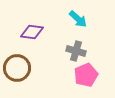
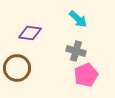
purple diamond: moved 2 px left, 1 px down
